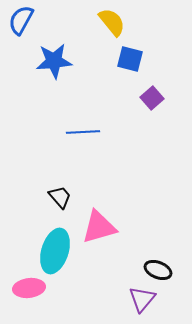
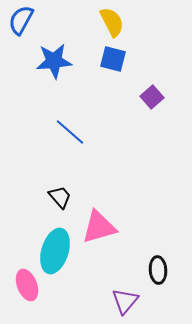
yellow semicircle: rotated 12 degrees clockwise
blue square: moved 17 px left
purple square: moved 1 px up
blue line: moved 13 px left; rotated 44 degrees clockwise
black ellipse: rotated 64 degrees clockwise
pink ellipse: moved 2 px left, 3 px up; rotated 76 degrees clockwise
purple triangle: moved 17 px left, 2 px down
